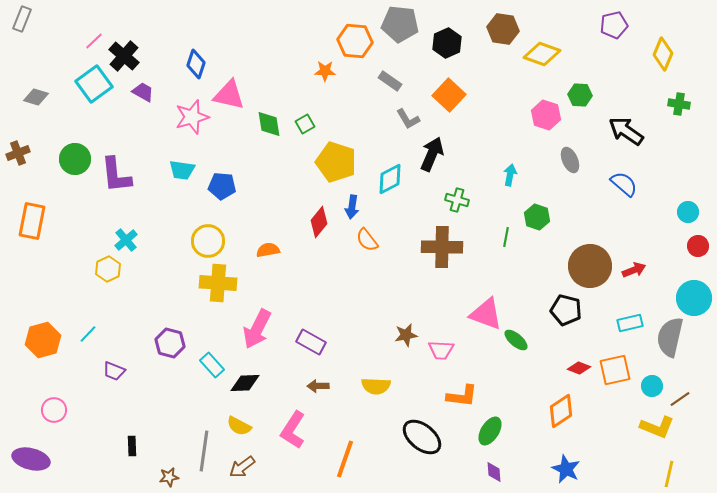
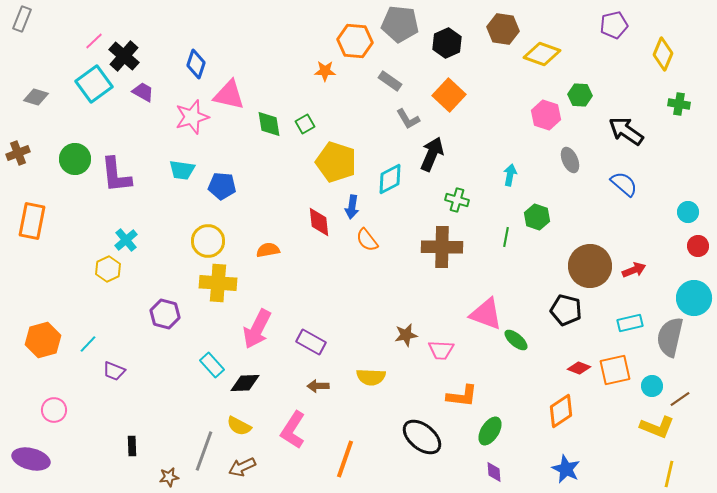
red diamond at (319, 222): rotated 44 degrees counterclockwise
cyan line at (88, 334): moved 10 px down
purple hexagon at (170, 343): moved 5 px left, 29 px up
yellow semicircle at (376, 386): moved 5 px left, 9 px up
gray line at (204, 451): rotated 12 degrees clockwise
brown arrow at (242, 467): rotated 12 degrees clockwise
